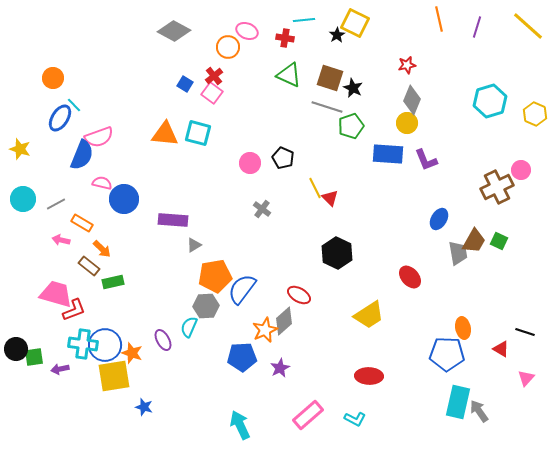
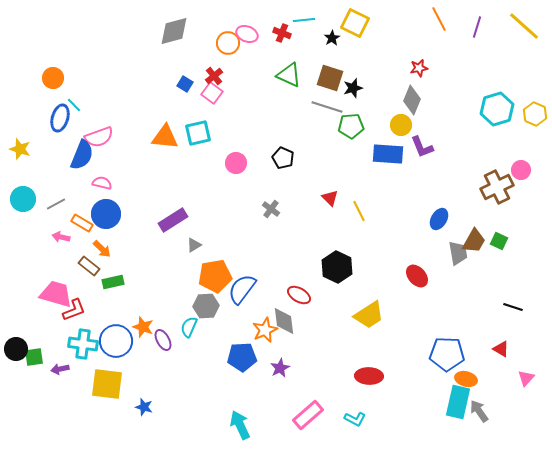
orange line at (439, 19): rotated 15 degrees counterclockwise
yellow line at (528, 26): moved 4 px left
gray diamond at (174, 31): rotated 44 degrees counterclockwise
pink ellipse at (247, 31): moved 3 px down
black star at (337, 35): moved 5 px left, 3 px down
red cross at (285, 38): moved 3 px left, 5 px up; rotated 12 degrees clockwise
orange circle at (228, 47): moved 4 px up
red star at (407, 65): moved 12 px right, 3 px down
black star at (353, 88): rotated 30 degrees clockwise
cyan hexagon at (490, 101): moved 7 px right, 8 px down
blue ellipse at (60, 118): rotated 16 degrees counterclockwise
yellow circle at (407, 123): moved 6 px left, 2 px down
green pentagon at (351, 126): rotated 15 degrees clockwise
cyan square at (198, 133): rotated 28 degrees counterclockwise
orange triangle at (165, 134): moved 3 px down
purple L-shape at (426, 160): moved 4 px left, 13 px up
pink circle at (250, 163): moved 14 px left
yellow line at (315, 188): moved 44 px right, 23 px down
blue circle at (124, 199): moved 18 px left, 15 px down
gray cross at (262, 209): moved 9 px right
purple rectangle at (173, 220): rotated 36 degrees counterclockwise
pink arrow at (61, 240): moved 3 px up
black hexagon at (337, 253): moved 14 px down
red ellipse at (410, 277): moved 7 px right, 1 px up
gray diamond at (284, 321): rotated 56 degrees counterclockwise
orange ellipse at (463, 328): moved 3 px right, 51 px down; rotated 65 degrees counterclockwise
black line at (525, 332): moved 12 px left, 25 px up
blue circle at (105, 345): moved 11 px right, 4 px up
orange star at (132, 353): moved 11 px right, 26 px up
yellow square at (114, 376): moved 7 px left, 8 px down; rotated 16 degrees clockwise
